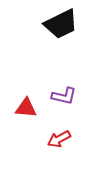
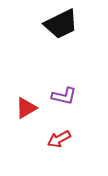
red triangle: rotated 35 degrees counterclockwise
